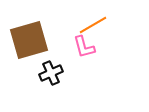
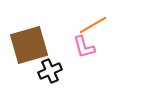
brown square: moved 5 px down
black cross: moved 1 px left, 2 px up
